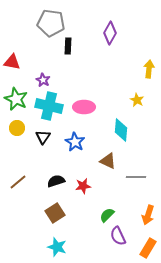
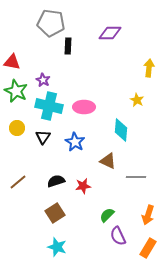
purple diamond: rotated 60 degrees clockwise
yellow arrow: moved 1 px up
green star: moved 8 px up
